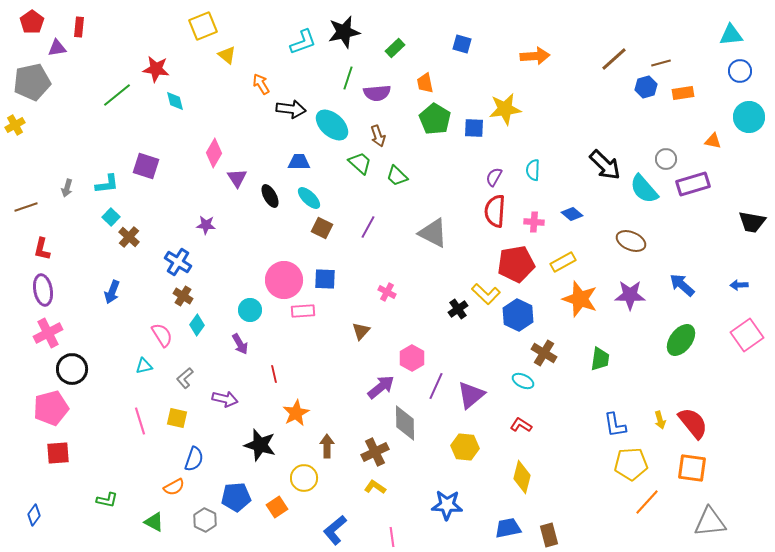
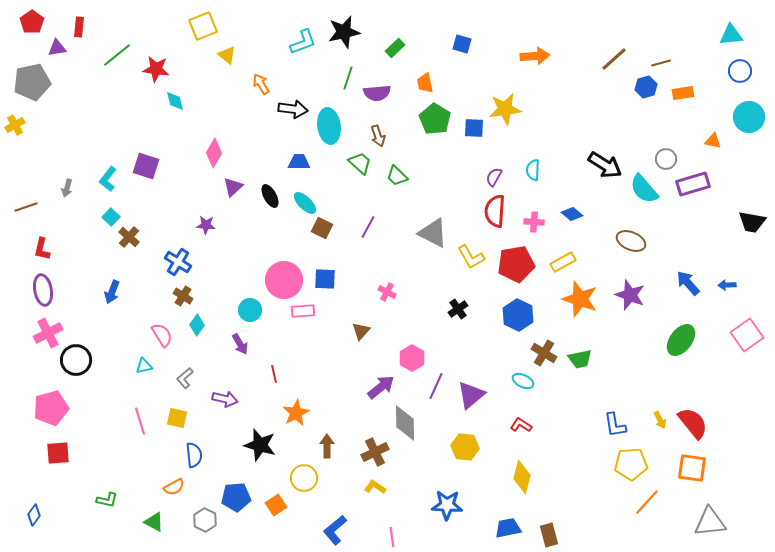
green line at (117, 95): moved 40 px up
black arrow at (291, 109): moved 2 px right
cyan ellipse at (332, 125): moved 3 px left, 1 px down; rotated 40 degrees clockwise
black arrow at (605, 165): rotated 12 degrees counterclockwise
purple triangle at (237, 178): moved 4 px left, 9 px down; rotated 20 degrees clockwise
cyan L-shape at (107, 184): moved 1 px right, 5 px up; rotated 135 degrees clockwise
cyan ellipse at (309, 198): moved 4 px left, 5 px down
blue arrow at (682, 285): moved 6 px right, 2 px up; rotated 8 degrees clockwise
blue arrow at (739, 285): moved 12 px left
yellow L-shape at (486, 294): moved 15 px left, 37 px up; rotated 16 degrees clockwise
purple star at (630, 295): rotated 20 degrees clockwise
green trapezoid at (600, 359): moved 20 px left; rotated 70 degrees clockwise
black circle at (72, 369): moved 4 px right, 9 px up
yellow arrow at (660, 420): rotated 12 degrees counterclockwise
blue semicircle at (194, 459): moved 4 px up; rotated 25 degrees counterclockwise
orange square at (277, 507): moved 1 px left, 2 px up
